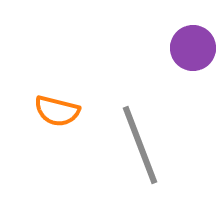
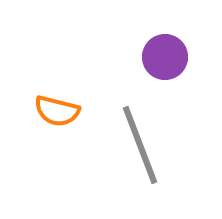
purple circle: moved 28 px left, 9 px down
